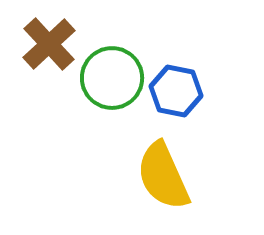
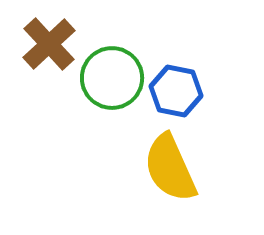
yellow semicircle: moved 7 px right, 8 px up
